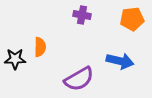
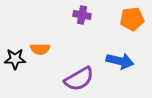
orange semicircle: moved 2 px down; rotated 90 degrees clockwise
